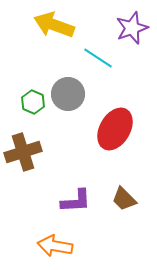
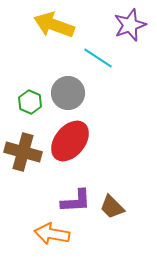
purple star: moved 2 px left, 3 px up
gray circle: moved 1 px up
green hexagon: moved 3 px left
red ellipse: moved 45 px left, 12 px down; rotated 9 degrees clockwise
brown cross: rotated 33 degrees clockwise
brown trapezoid: moved 12 px left, 8 px down
orange arrow: moved 3 px left, 12 px up
